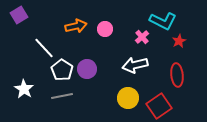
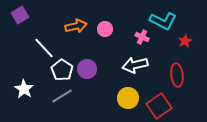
purple square: moved 1 px right
pink cross: rotated 24 degrees counterclockwise
red star: moved 6 px right
gray line: rotated 20 degrees counterclockwise
